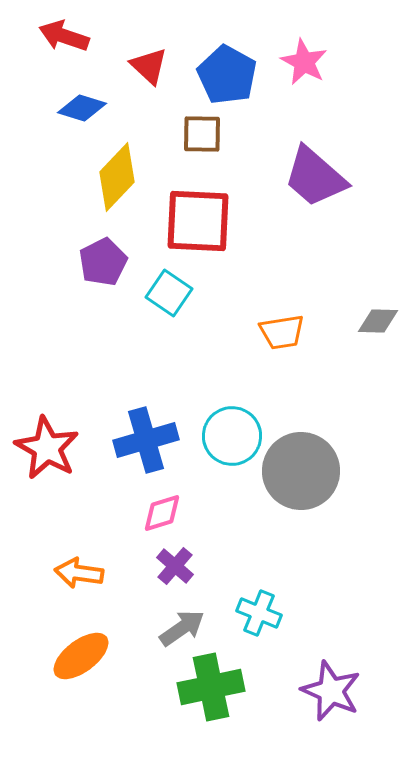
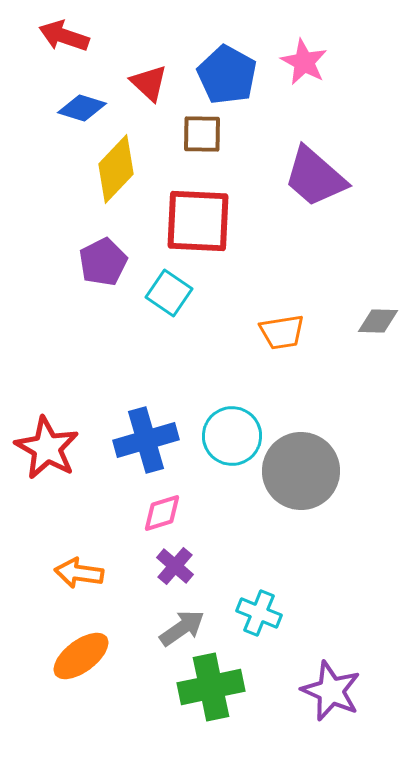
red triangle: moved 17 px down
yellow diamond: moved 1 px left, 8 px up
